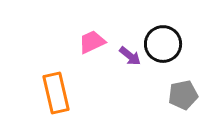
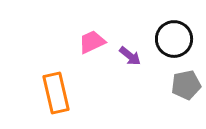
black circle: moved 11 px right, 5 px up
gray pentagon: moved 3 px right, 10 px up
